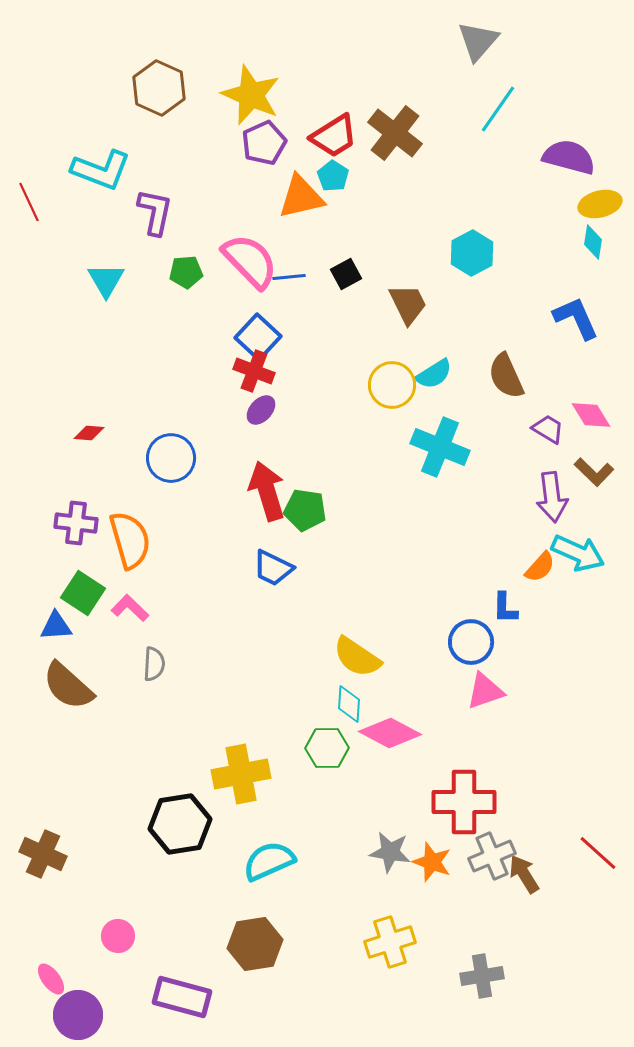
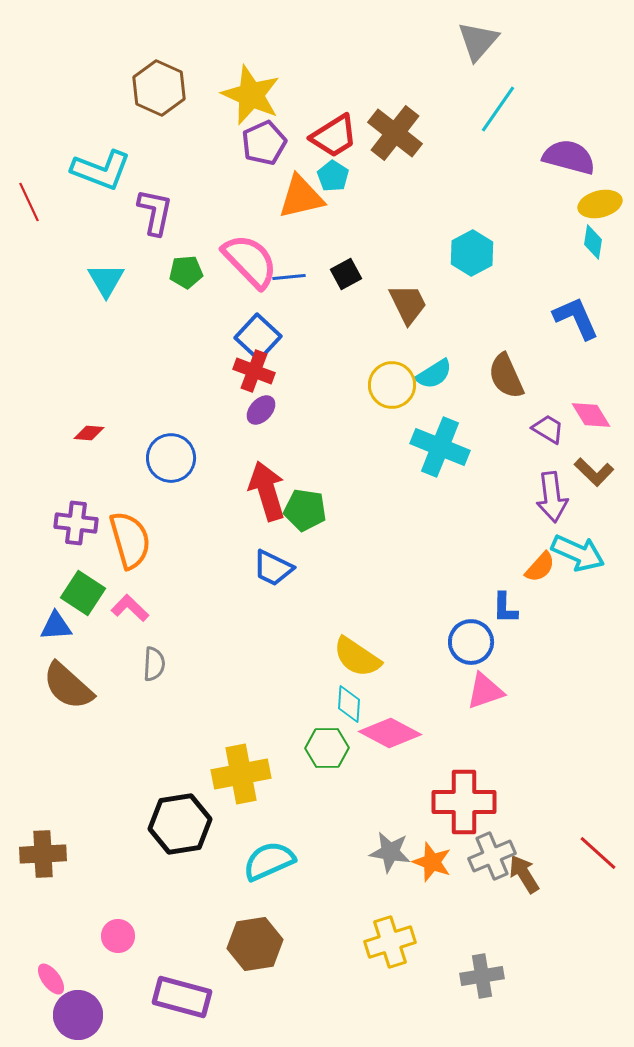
brown cross at (43, 854): rotated 27 degrees counterclockwise
